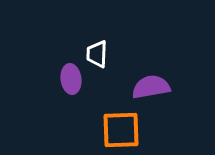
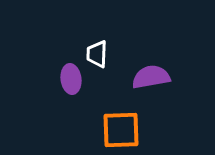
purple semicircle: moved 10 px up
